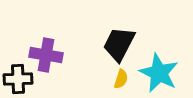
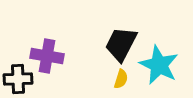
black trapezoid: moved 2 px right
purple cross: moved 1 px right, 1 px down
cyan star: moved 8 px up
